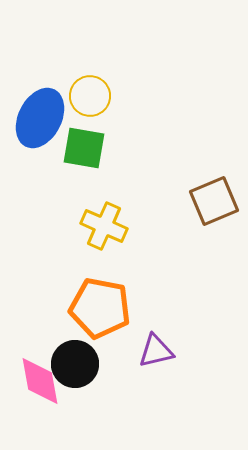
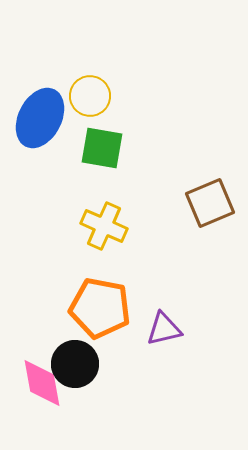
green square: moved 18 px right
brown square: moved 4 px left, 2 px down
purple triangle: moved 8 px right, 22 px up
pink diamond: moved 2 px right, 2 px down
